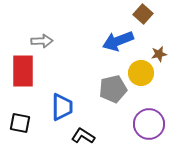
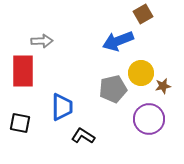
brown square: rotated 18 degrees clockwise
brown star: moved 4 px right, 32 px down
purple circle: moved 5 px up
